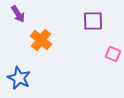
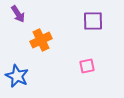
orange cross: rotated 25 degrees clockwise
pink square: moved 26 px left, 12 px down; rotated 35 degrees counterclockwise
blue star: moved 2 px left, 2 px up
